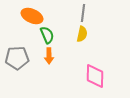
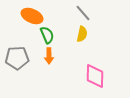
gray line: rotated 48 degrees counterclockwise
